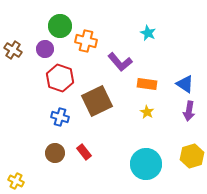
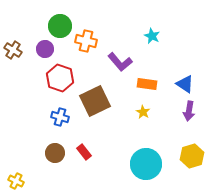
cyan star: moved 4 px right, 3 px down
brown square: moved 2 px left
yellow star: moved 4 px left
